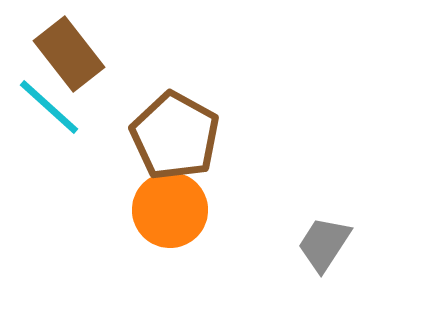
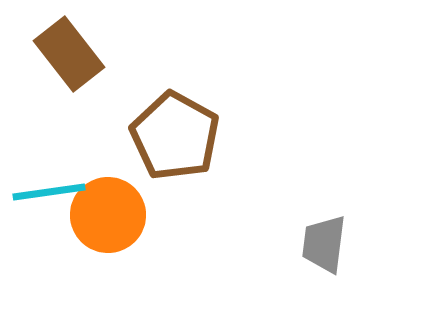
cyan line: moved 85 px down; rotated 50 degrees counterclockwise
orange circle: moved 62 px left, 5 px down
gray trapezoid: rotated 26 degrees counterclockwise
